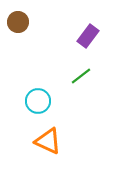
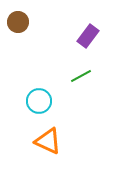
green line: rotated 10 degrees clockwise
cyan circle: moved 1 px right
